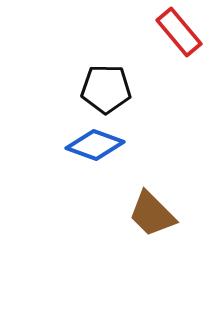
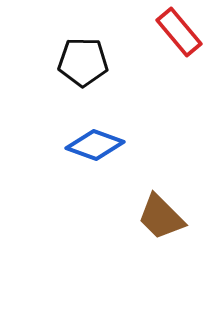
black pentagon: moved 23 px left, 27 px up
brown trapezoid: moved 9 px right, 3 px down
